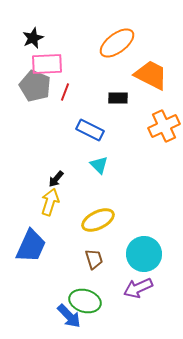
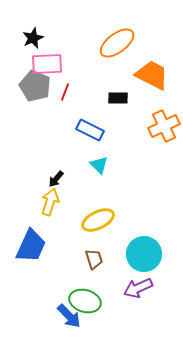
orange trapezoid: moved 1 px right
